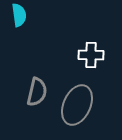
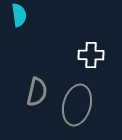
gray ellipse: rotated 9 degrees counterclockwise
